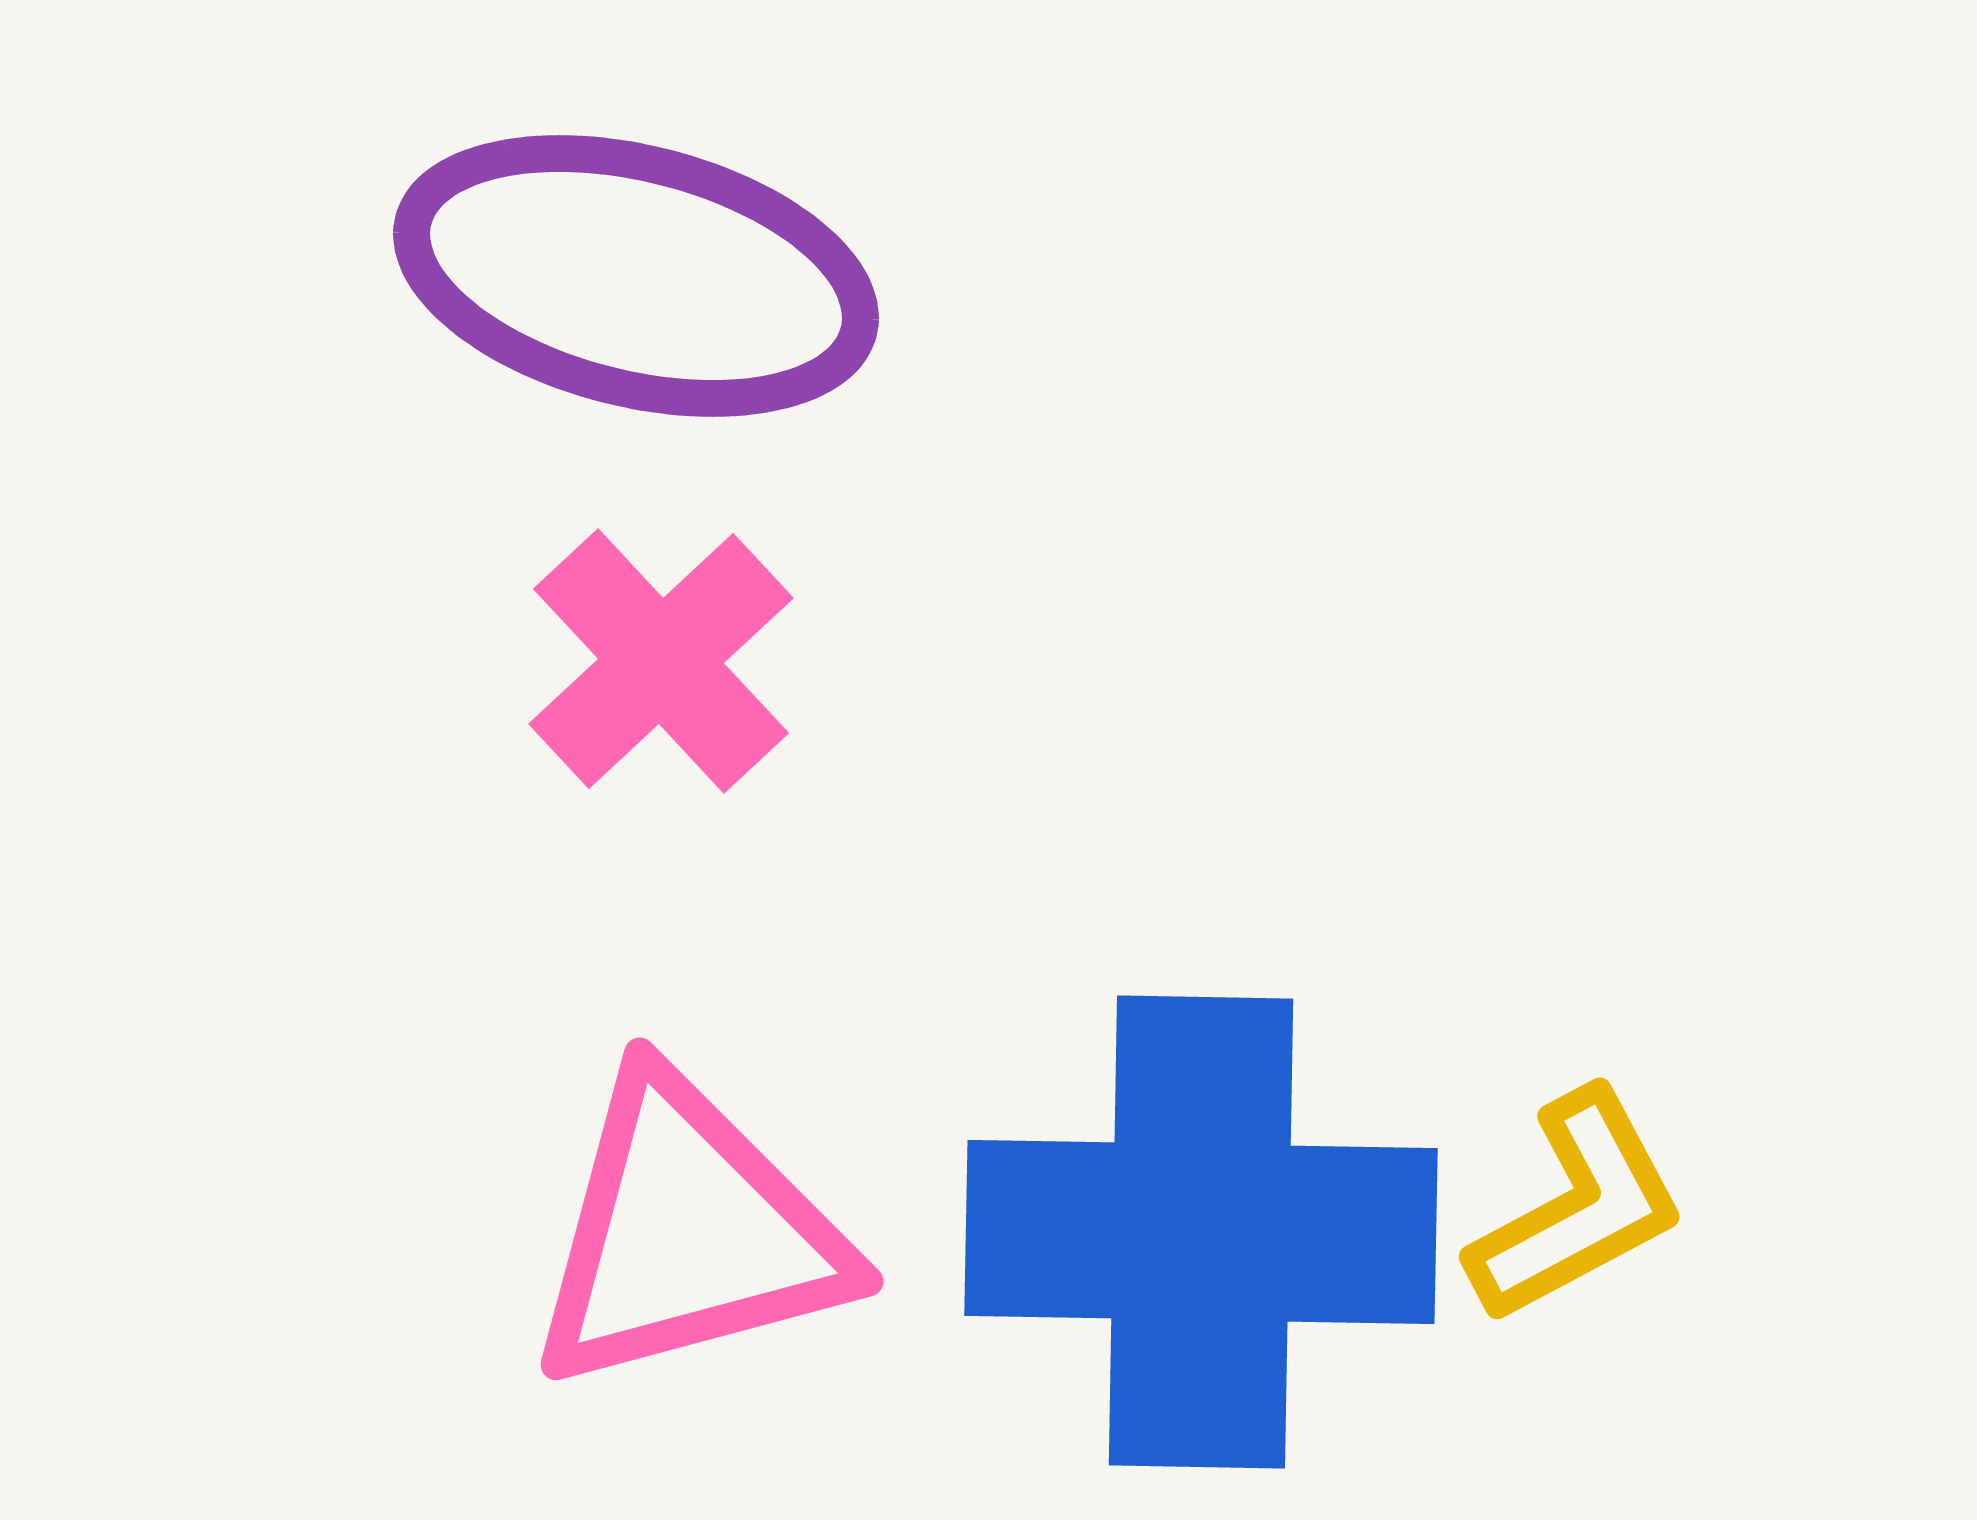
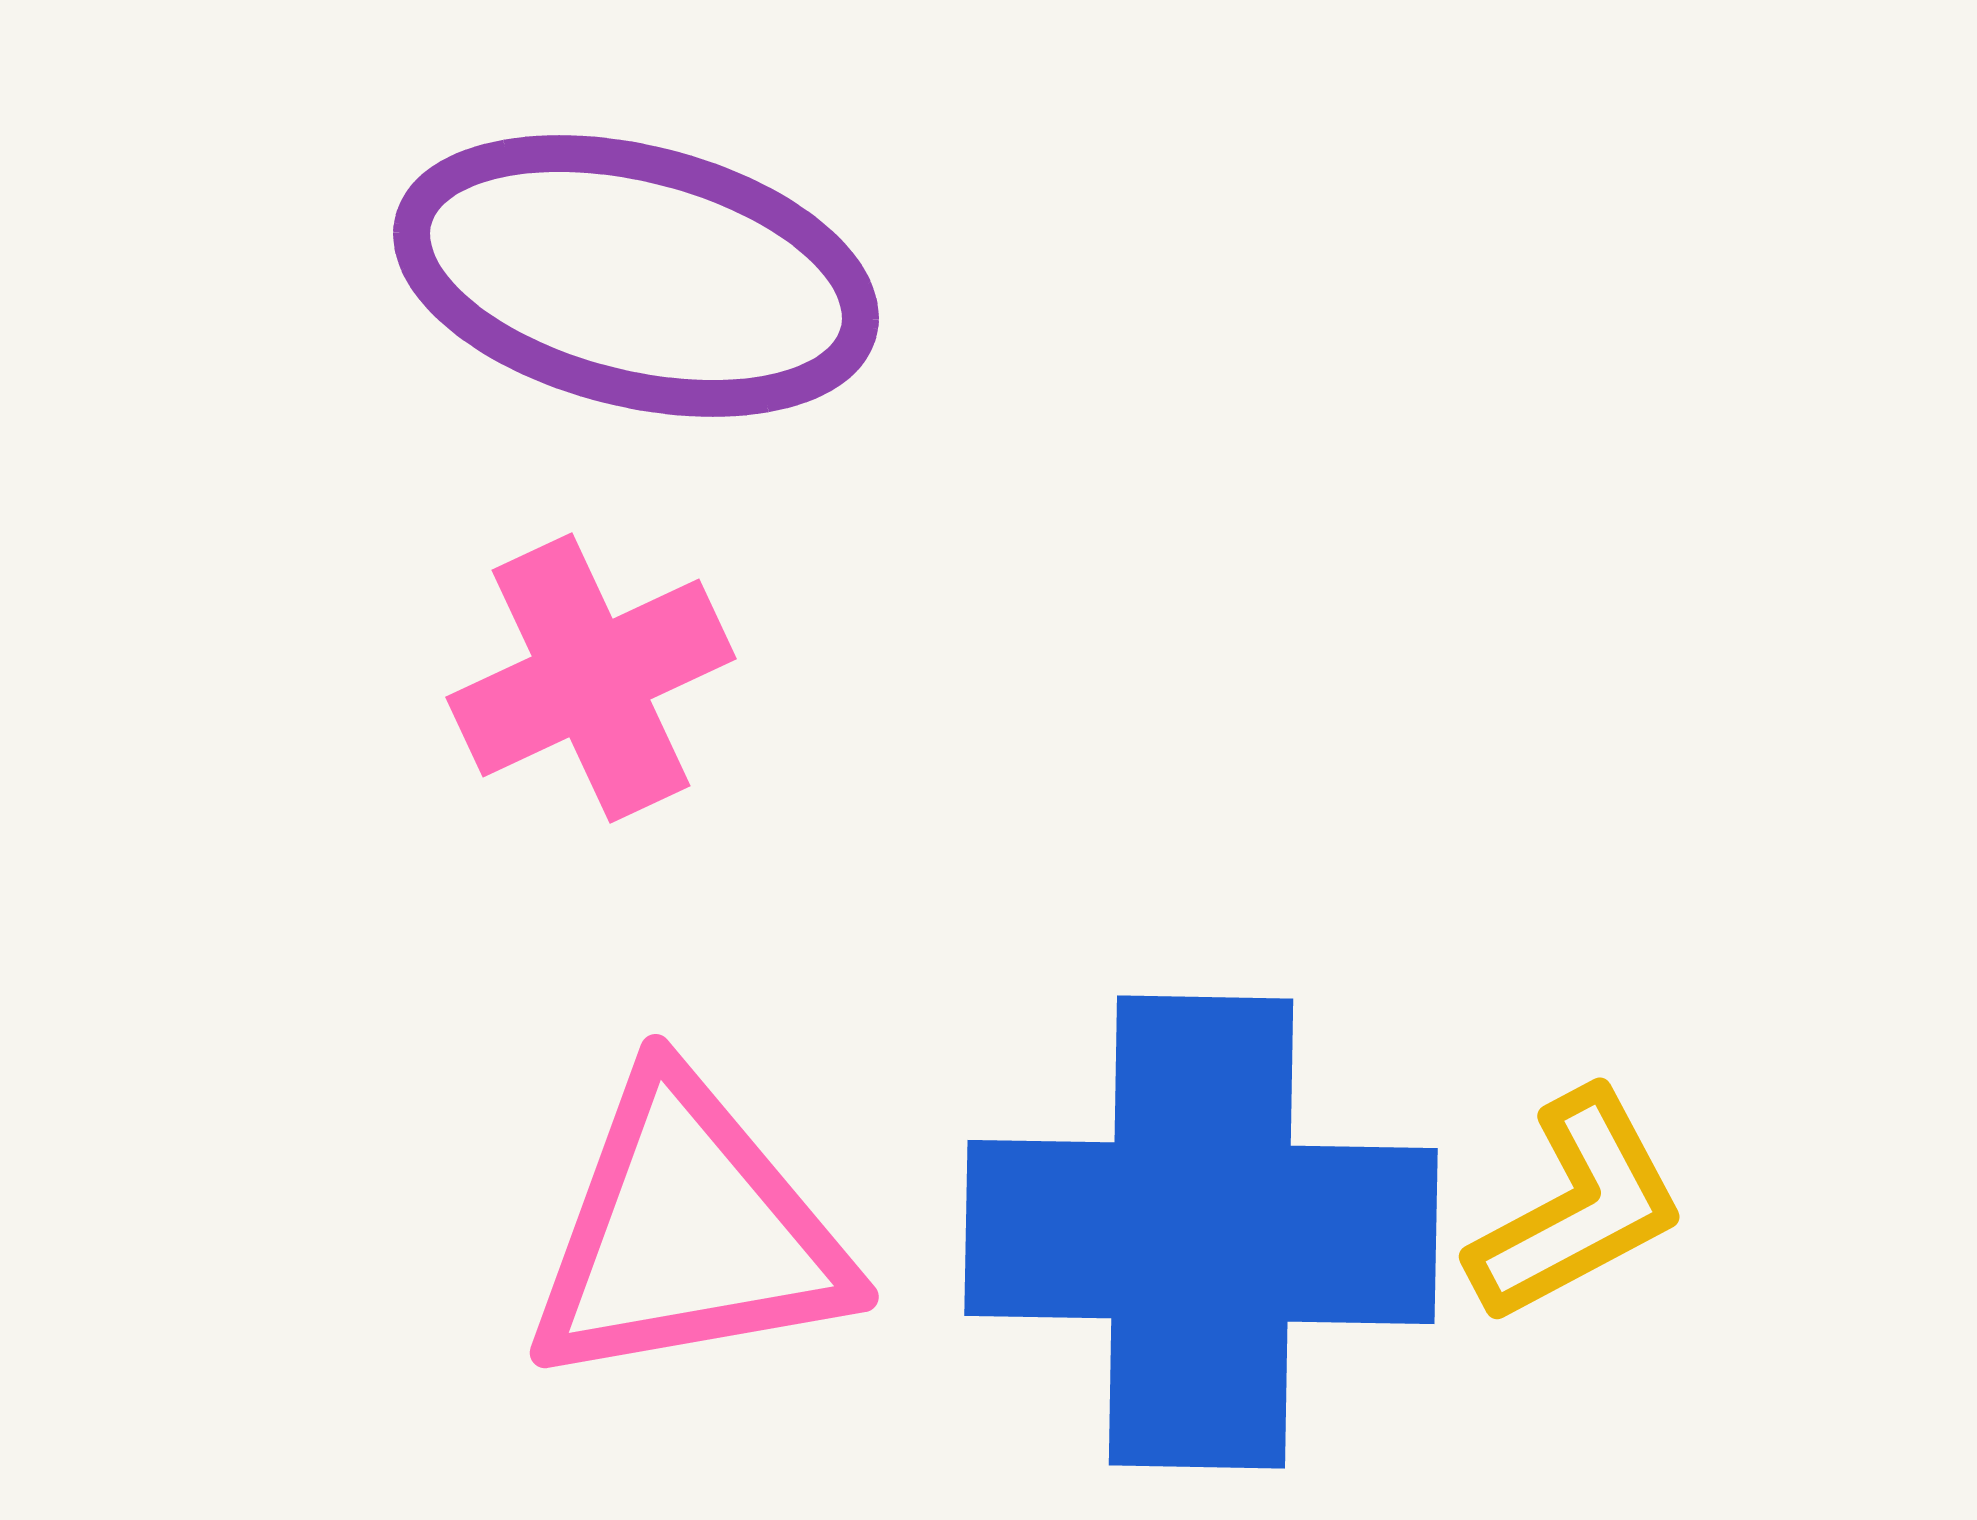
pink cross: moved 70 px left, 17 px down; rotated 18 degrees clockwise
pink triangle: rotated 5 degrees clockwise
